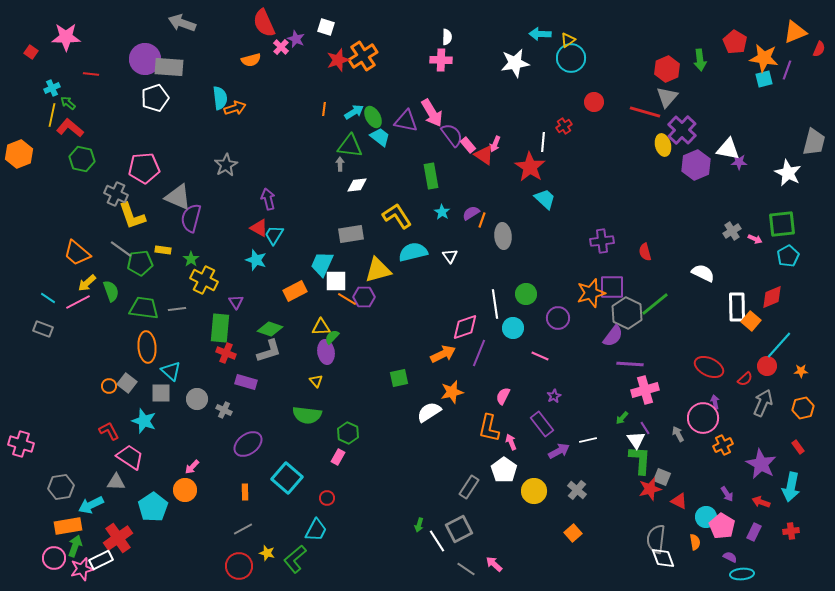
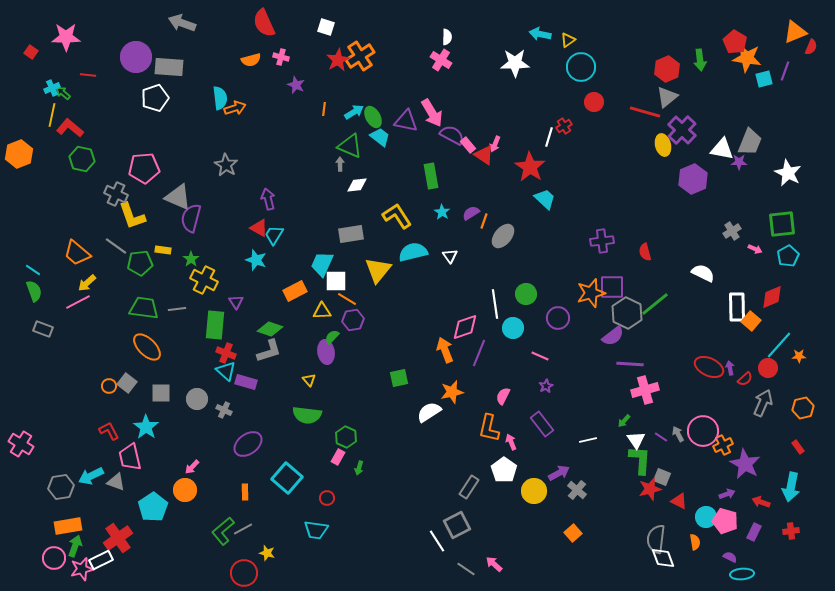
cyan arrow at (540, 34): rotated 10 degrees clockwise
purple star at (296, 39): moved 46 px down
pink cross at (281, 47): moved 10 px down; rotated 28 degrees counterclockwise
red semicircle at (819, 49): moved 8 px left, 2 px up
orange cross at (363, 56): moved 3 px left
cyan circle at (571, 58): moved 10 px right, 9 px down
orange star at (764, 58): moved 17 px left
purple circle at (145, 59): moved 9 px left, 2 px up
red star at (338, 60): rotated 10 degrees counterclockwise
pink cross at (441, 60): rotated 30 degrees clockwise
white star at (515, 63): rotated 8 degrees clockwise
purple line at (787, 70): moved 2 px left, 1 px down
red line at (91, 74): moved 3 px left, 1 px down
gray triangle at (667, 97): rotated 10 degrees clockwise
green arrow at (68, 103): moved 5 px left, 10 px up
purple semicircle at (452, 135): rotated 25 degrees counterclockwise
white line at (543, 142): moved 6 px right, 5 px up; rotated 12 degrees clockwise
gray trapezoid at (814, 142): moved 64 px left; rotated 8 degrees clockwise
green triangle at (350, 146): rotated 16 degrees clockwise
white triangle at (728, 149): moved 6 px left
gray star at (226, 165): rotated 10 degrees counterclockwise
purple hexagon at (696, 165): moved 3 px left, 14 px down
orange line at (482, 220): moved 2 px right, 1 px down
gray ellipse at (503, 236): rotated 45 degrees clockwise
pink arrow at (755, 239): moved 10 px down
gray line at (121, 249): moved 5 px left, 3 px up
yellow triangle at (378, 270): rotated 36 degrees counterclockwise
green semicircle at (111, 291): moved 77 px left
purple hexagon at (364, 297): moved 11 px left, 23 px down; rotated 10 degrees counterclockwise
cyan line at (48, 298): moved 15 px left, 28 px up
yellow triangle at (321, 327): moved 1 px right, 16 px up
green rectangle at (220, 328): moved 5 px left, 3 px up
purple semicircle at (613, 336): rotated 15 degrees clockwise
orange ellipse at (147, 347): rotated 40 degrees counterclockwise
orange arrow at (443, 354): moved 2 px right, 4 px up; rotated 85 degrees counterclockwise
red circle at (767, 366): moved 1 px right, 2 px down
cyan triangle at (171, 371): moved 55 px right
orange star at (801, 371): moved 2 px left, 15 px up
yellow triangle at (316, 381): moved 7 px left, 1 px up
purple star at (554, 396): moved 8 px left, 10 px up
purple arrow at (715, 402): moved 15 px right, 34 px up
green arrow at (622, 418): moved 2 px right, 3 px down
pink circle at (703, 418): moved 13 px down
cyan star at (144, 421): moved 2 px right, 6 px down; rotated 15 degrees clockwise
purple line at (645, 428): moved 16 px right, 9 px down; rotated 24 degrees counterclockwise
green hexagon at (348, 433): moved 2 px left, 4 px down
pink cross at (21, 444): rotated 15 degrees clockwise
purple arrow at (559, 451): moved 22 px down
pink trapezoid at (130, 457): rotated 136 degrees counterclockwise
purple star at (761, 464): moved 16 px left
gray triangle at (116, 482): rotated 18 degrees clockwise
purple arrow at (727, 494): rotated 77 degrees counterclockwise
cyan arrow at (91, 505): moved 29 px up
green arrow at (419, 525): moved 60 px left, 57 px up
pink pentagon at (722, 526): moved 3 px right, 5 px up; rotated 15 degrees counterclockwise
gray square at (459, 529): moved 2 px left, 4 px up
cyan trapezoid at (316, 530): rotated 70 degrees clockwise
green L-shape at (295, 559): moved 72 px left, 28 px up
red circle at (239, 566): moved 5 px right, 7 px down
